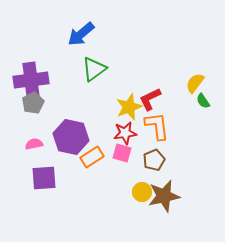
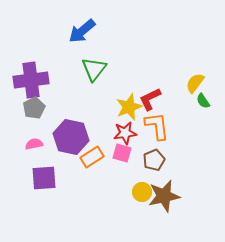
blue arrow: moved 1 px right, 3 px up
green triangle: rotated 16 degrees counterclockwise
gray pentagon: moved 1 px right, 5 px down
